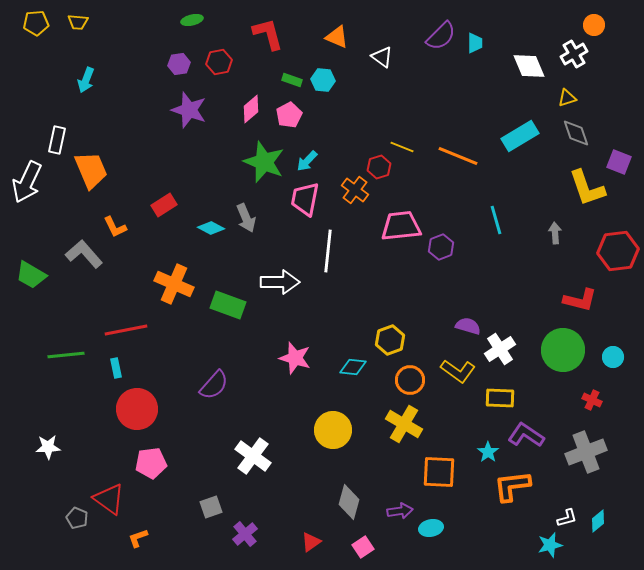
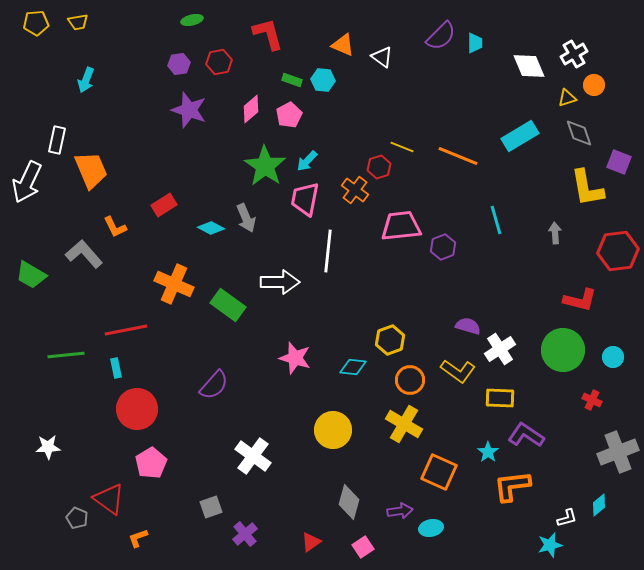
yellow trapezoid at (78, 22): rotated 15 degrees counterclockwise
orange circle at (594, 25): moved 60 px down
orange triangle at (337, 37): moved 6 px right, 8 px down
gray diamond at (576, 133): moved 3 px right
green star at (264, 162): moved 1 px right, 4 px down; rotated 12 degrees clockwise
yellow L-shape at (587, 188): rotated 9 degrees clockwise
purple hexagon at (441, 247): moved 2 px right
green rectangle at (228, 305): rotated 16 degrees clockwise
gray cross at (586, 452): moved 32 px right
pink pentagon at (151, 463): rotated 24 degrees counterclockwise
orange square at (439, 472): rotated 21 degrees clockwise
cyan diamond at (598, 521): moved 1 px right, 16 px up
